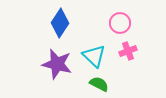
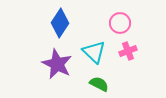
cyan triangle: moved 4 px up
purple star: rotated 12 degrees clockwise
